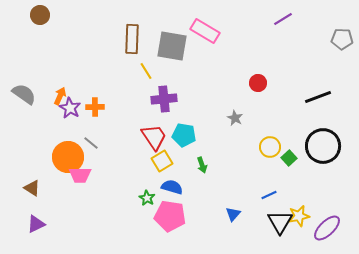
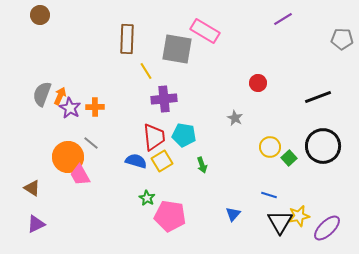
brown rectangle: moved 5 px left
gray square: moved 5 px right, 3 px down
gray semicircle: moved 18 px right; rotated 105 degrees counterclockwise
red trapezoid: rotated 28 degrees clockwise
pink trapezoid: rotated 60 degrees clockwise
blue semicircle: moved 36 px left, 26 px up
blue line: rotated 42 degrees clockwise
